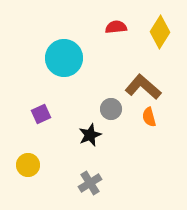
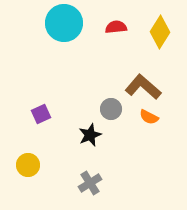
cyan circle: moved 35 px up
orange semicircle: rotated 48 degrees counterclockwise
